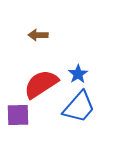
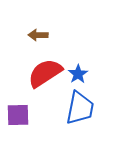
red semicircle: moved 4 px right, 11 px up
blue trapezoid: moved 1 px right, 1 px down; rotated 30 degrees counterclockwise
